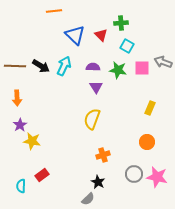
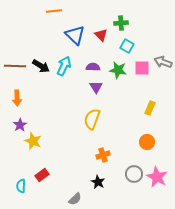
yellow star: moved 1 px right; rotated 12 degrees clockwise
pink star: rotated 15 degrees clockwise
gray semicircle: moved 13 px left
